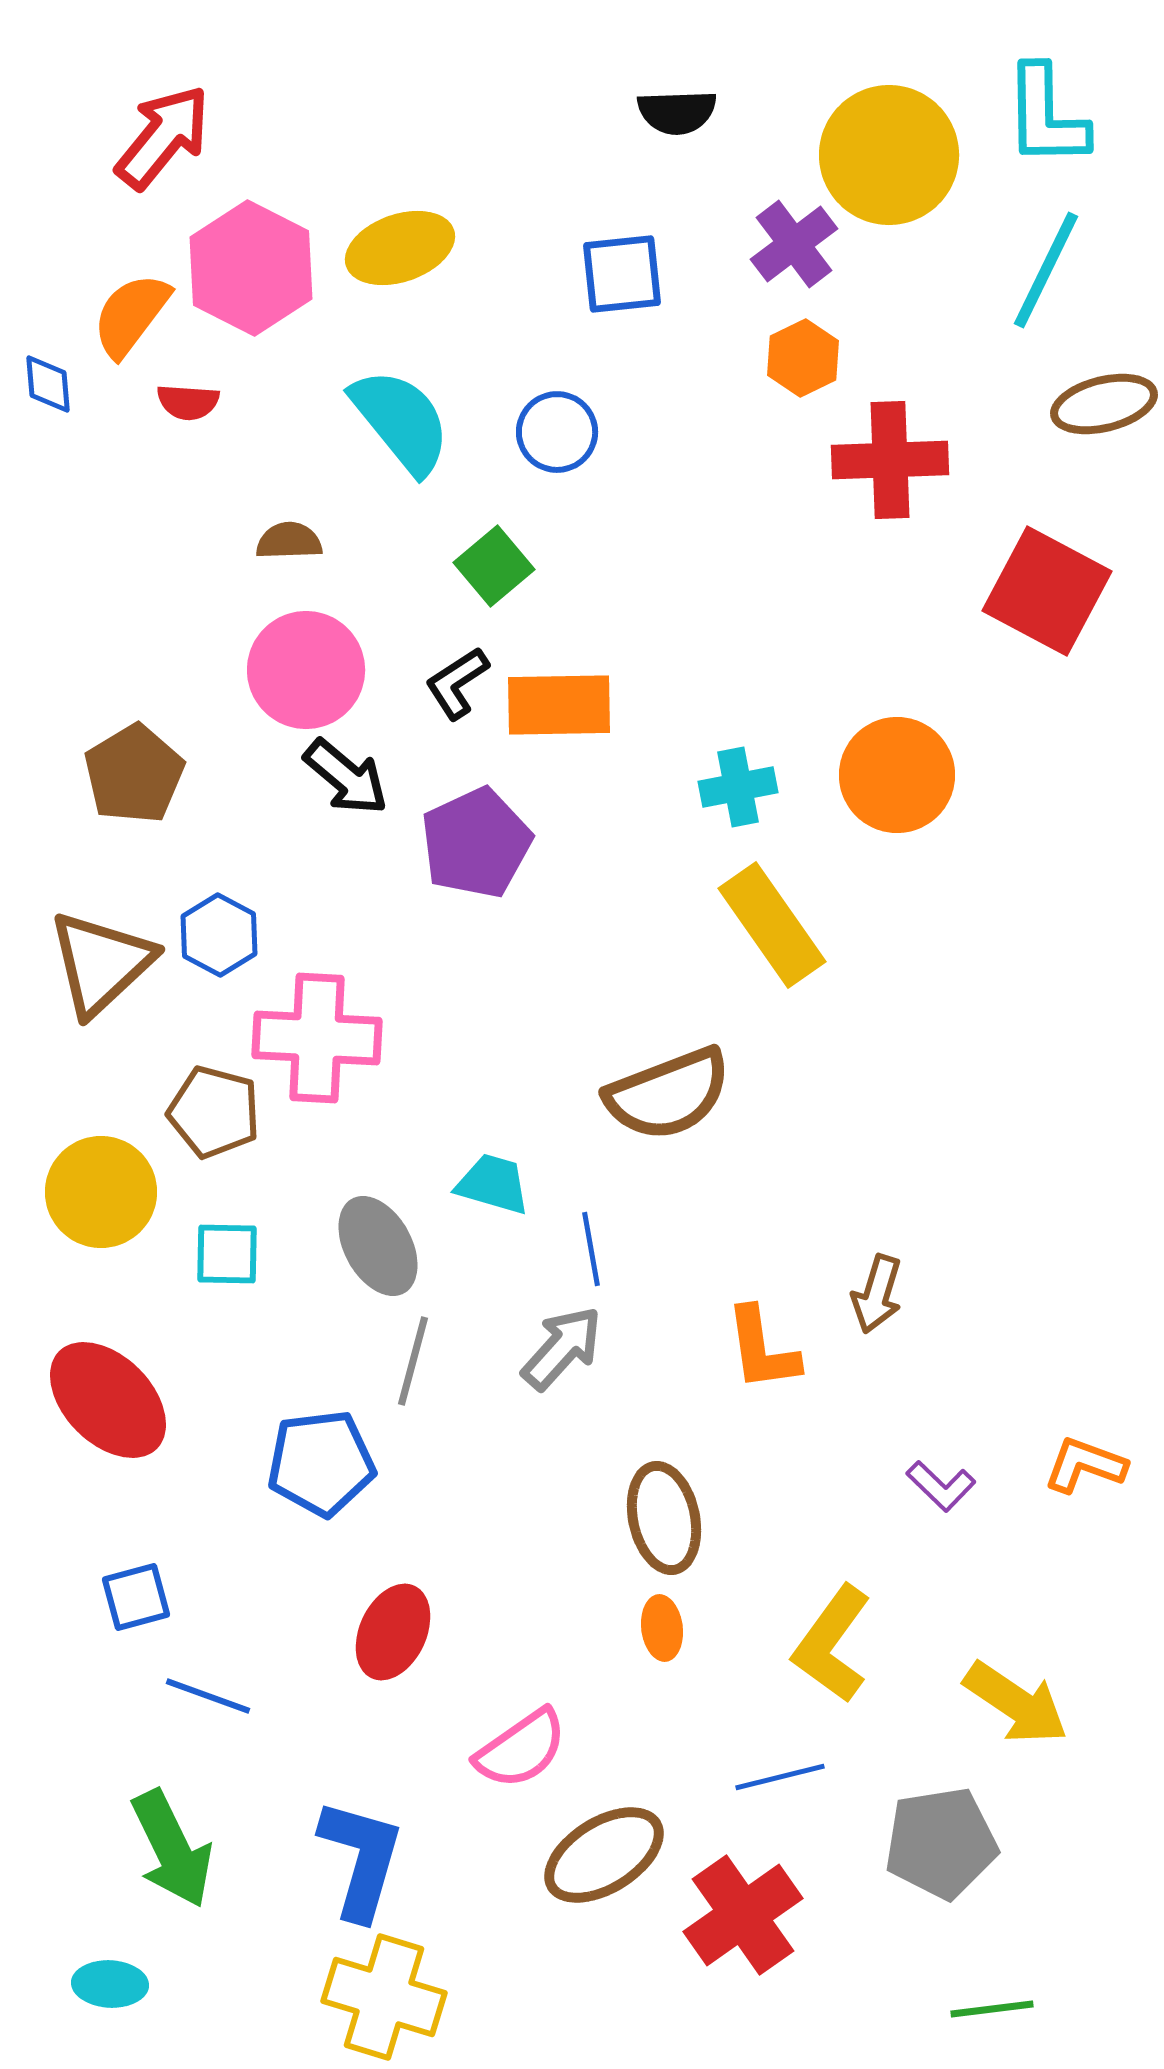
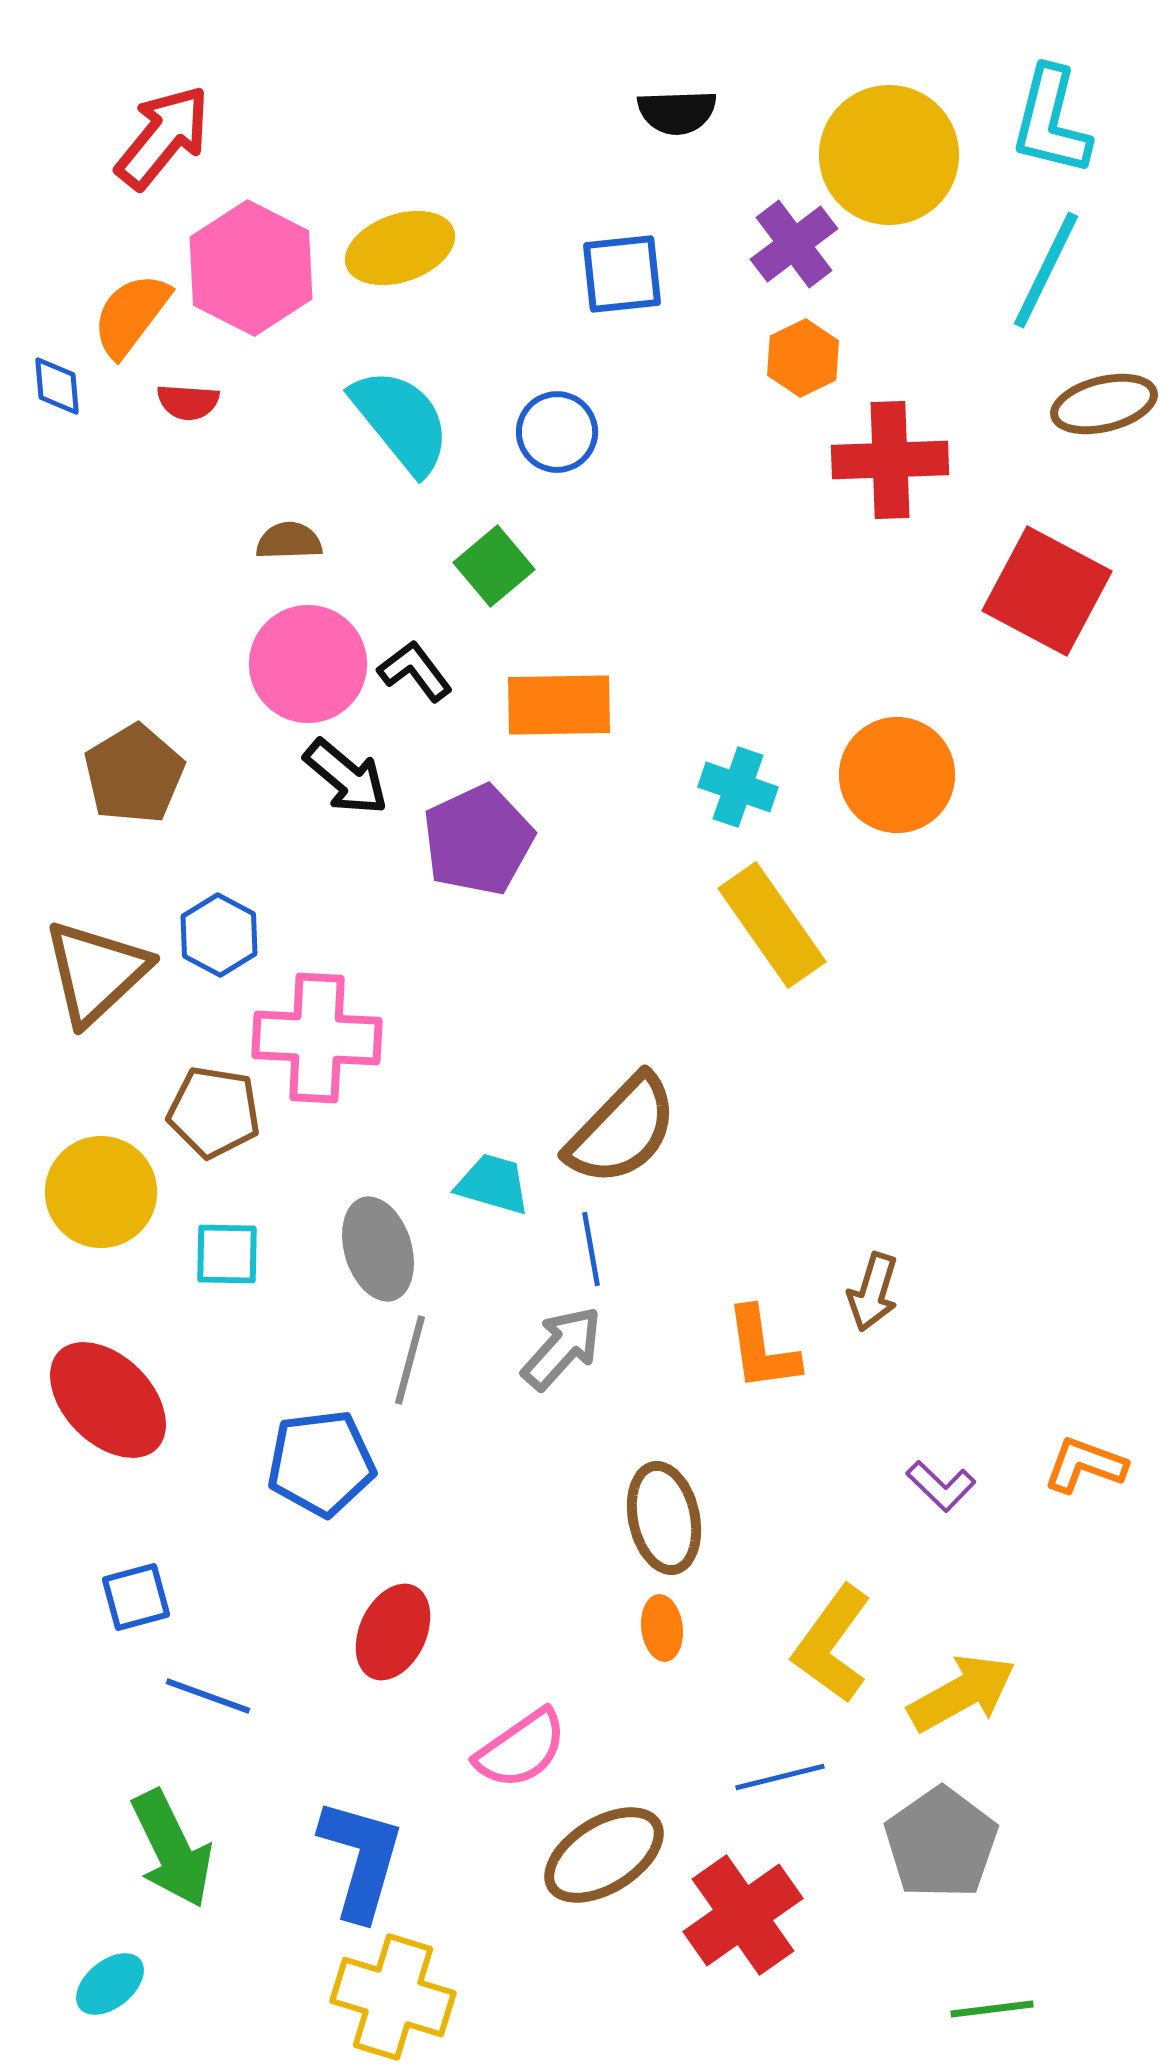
cyan L-shape at (1046, 116): moved 5 px right, 5 px down; rotated 15 degrees clockwise
blue diamond at (48, 384): moved 9 px right, 2 px down
pink circle at (306, 670): moved 2 px right, 6 px up
black L-shape at (457, 683): moved 42 px left, 12 px up; rotated 86 degrees clockwise
cyan cross at (738, 787): rotated 30 degrees clockwise
purple pentagon at (476, 843): moved 2 px right, 3 px up
brown triangle at (101, 963): moved 5 px left, 9 px down
brown semicircle at (668, 1094): moved 46 px left, 36 px down; rotated 25 degrees counterclockwise
brown pentagon at (214, 1112): rotated 6 degrees counterclockwise
gray ellipse at (378, 1246): moved 3 px down; rotated 12 degrees clockwise
brown arrow at (877, 1294): moved 4 px left, 2 px up
gray line at (413, 1361): moved 3 px left, 1 px up
yellow arrow at (1016, 1703): moved 54 px left, 10 px up; rotated 63 degrees counterclockwise
gray pentagon at (941, 1843): rotated 26 degrees counterclockwise
cyan ellipse at (110, 1984): rotated 42 degrees counterclockwise
yellow cross at (384, 1997): moved 9 px right
